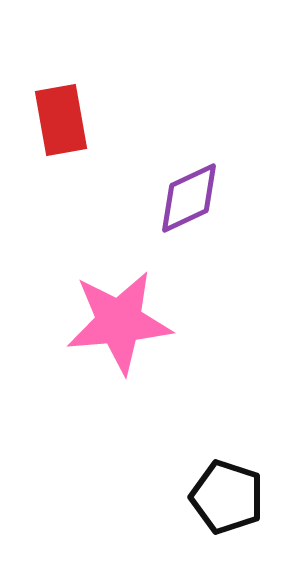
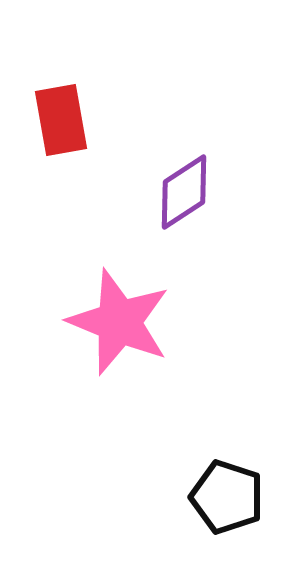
purple diamond: moved 5 px left, 6 px up; rotated 8 degrees counterclockwise
pink star: rotated 27 degrees clockwise
